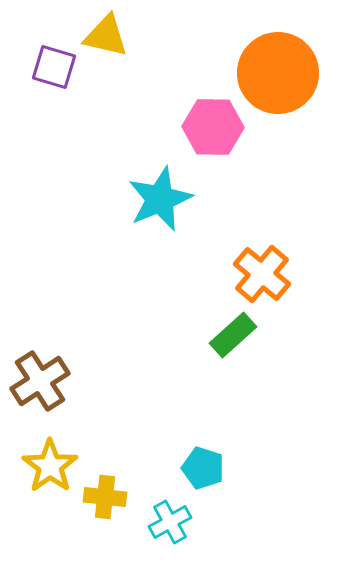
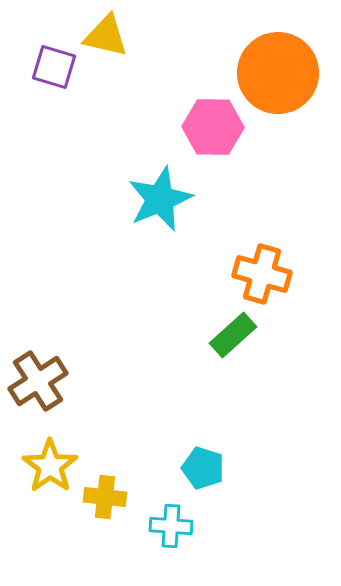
orange cross: rotated 24 degrees counterclockwise
brown cross: moved 2 px left
cyan cross: moved 1 px right, 4 px down; rotated 33 degrees clockwise
